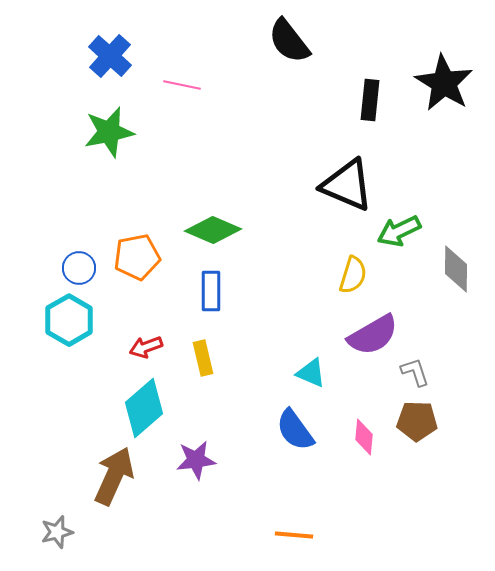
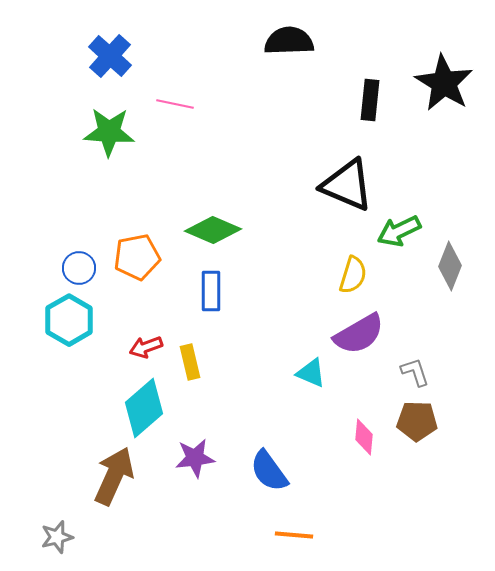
black semicircle: rotated 126 degrees clockwise
pink line: moved 7 px left, 19 px down
green star: rotated 15 degrees clockwise
gray diamond: moved 6 px left, 3 px up; rotated 21 degrees clockwise
purple semicircle: moved 14 px left, 1 px up
yellow rectangle: moved 13 px left, 4 px down
blue semicircle: moved 26 px left, 41 px down
purple star: moved 1 px left, 2 px up
gray star: moved 5 px down
